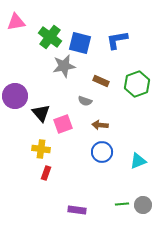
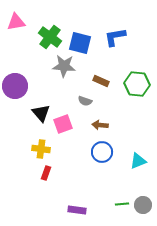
blue L-shape: moved 2 px left, 3 px up
gray star: rotated 15 degrees clockwise
green hexagon: rotated 25 degrees clockwise
purple circle: moved 10 px up
